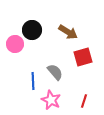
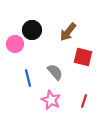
brown arrow: rotated 96 degrees clockwise
red square: rotated 30 degrees clockwise
blue line: moved 5 px left, 3 px up; rotated 12 degrees counterclockwise
